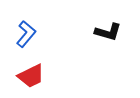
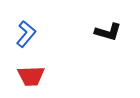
red trapezoid: rotated 24 degrees clockwise
